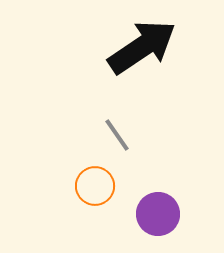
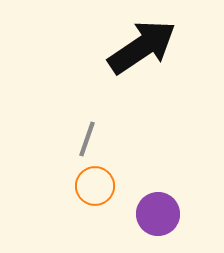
gray line: moved 30 px left, 4 px down; rotated 54 degrees clockwise
